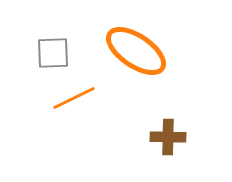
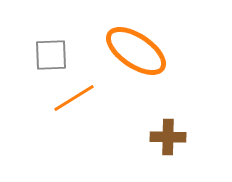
gray square: moved 2 px left, 2 px down
orange line: rotated 6 degrees counterclockwise
